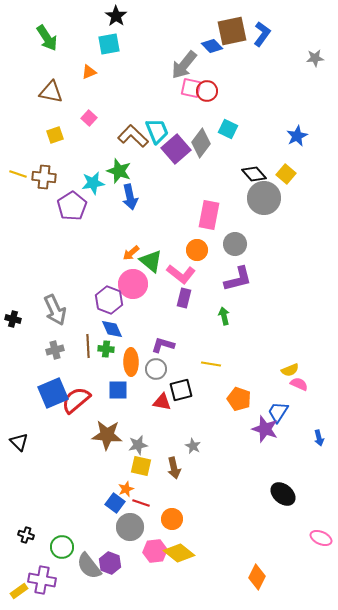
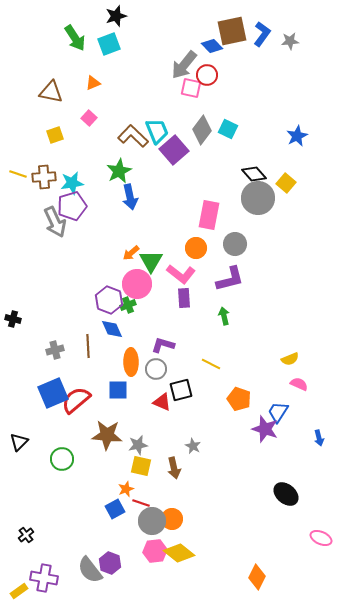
black star at (116, 16): rotated 20 degrees clockwise
green arrow at (47, 38): moved 28 px right
cyan square at (109, 44): rotated 10 degrees counterclockwise
gray star at (315, 58): moved 25 px left, 17 px up
orange triangle at (89, 72): moved 4 px right, 11 px down
red circle at (207, 91): moved 16 px up
gray diamond at (201, 143): moved 1 px right, 13 px up
purple square at (176, 149): moved 2 px left, 1 px down
green star at (119, 171): rotated 25 degrees clockwise
yellow square at (286, 174): moved 9 px down
brown cross at (44, 177): rotated 10 degrees counterclockwise
cyan star at (93, 183): moved 21 px left
gray circle at (264, 198): moved 6 px left
purple pentagon at (72, 206): rotated 16 degrees clockwise
orange circle at (197, 250): moved 1 px left, 2 px up
green triangle at (151, 261): rotated 20 degrees clockwise
purple L-shape at (238, 279): moved 8 px left
pink circle at (133, 284): moved 4 px right
purple rectangle at (184, 298): rotated 18 degrees counterclockwise
gray arrow at (55, 310): moved 88 px up
green cross at (106, 349): moved 22 px right, 44 px up; rotated 28 degrees counterclockwise
yellow line at (211, 364): rotated 18 degrees clockwise
yellow semicircle at (290, 370): moved 11 px up
red triangle at (162, 402): rotated 12 degrees clockwise
black triangle at (19, 442): rotated 30 degrees clockwise
black ellipse at (283, 494): moved 3 px right
blue square at (115, 503): moved 6 px down; rotated 24 degrees clockwise
gray circle at (130, 527): moved 22 px right, 6 px up
black cross at (26, 535): rotated 35 degrees clockwise
green circle at (62, 547): moved 88 px up
gray semicircle at (89, 566): moved 1 px right, 4 px down
purple cross at (42, 580): moved 2 px right, 2 px up
